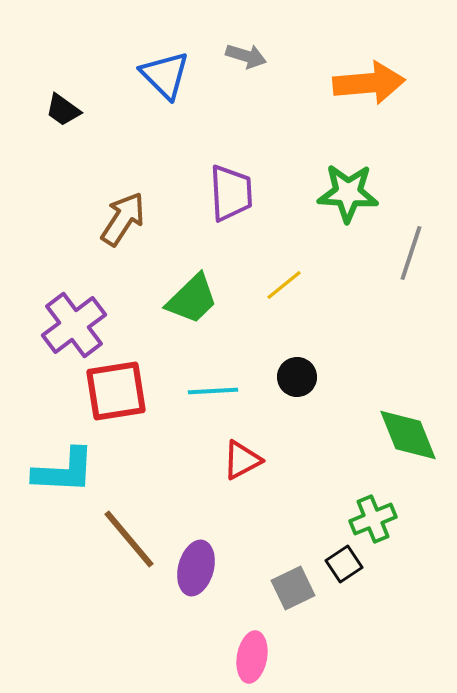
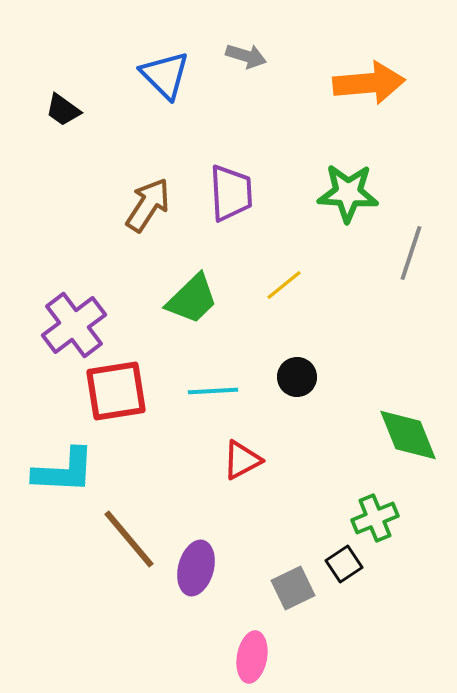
brown arrow: moved 25 px right, 14 px up
green cross: moved 2 px right, 1 px up
